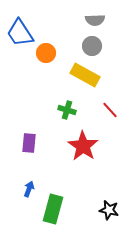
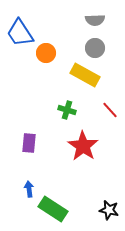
gray circle: moved 3 px right, 2 px down
blue arrow: rotated 28 degrees counterclockwise
green rectangle: rotated 72 degrees counterclockwise
